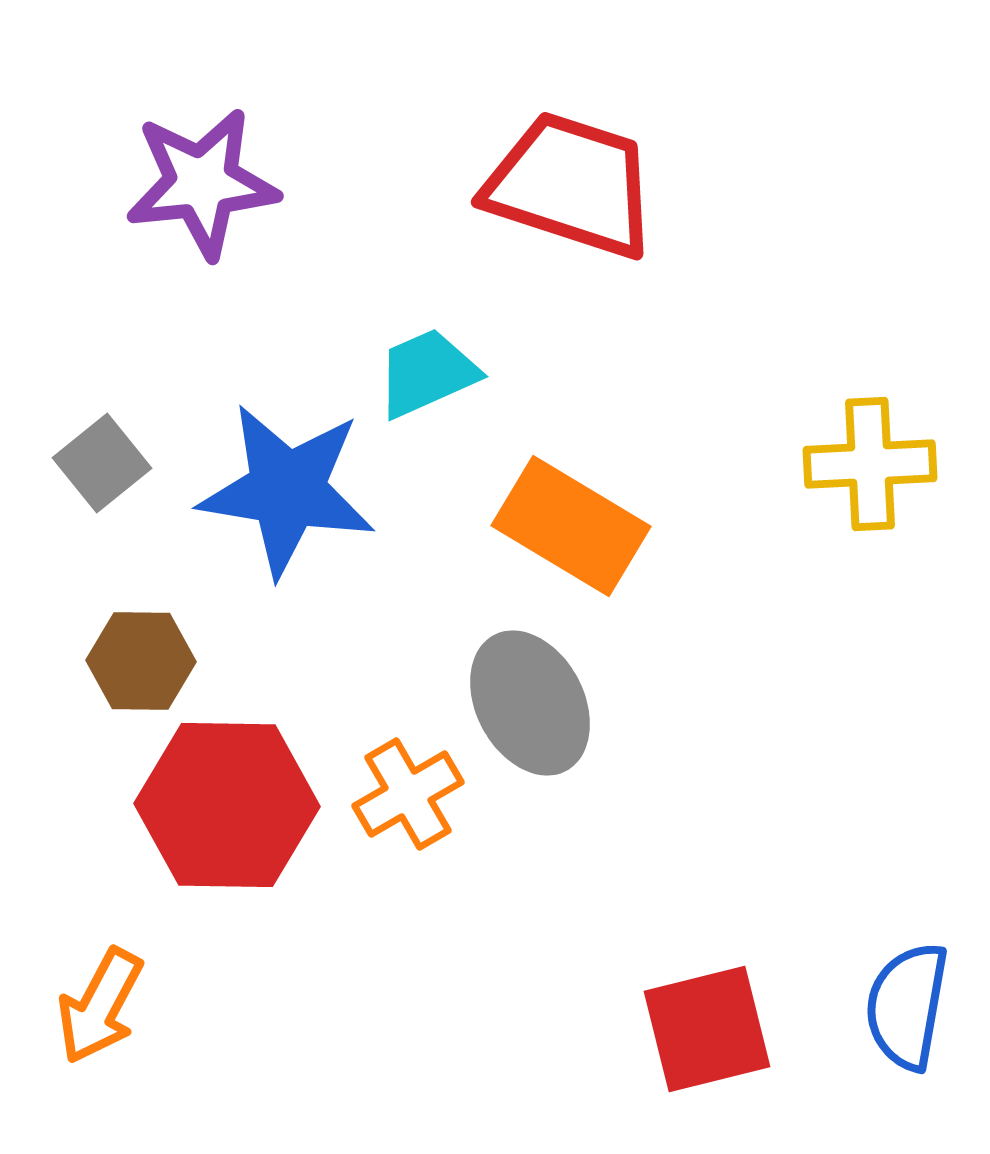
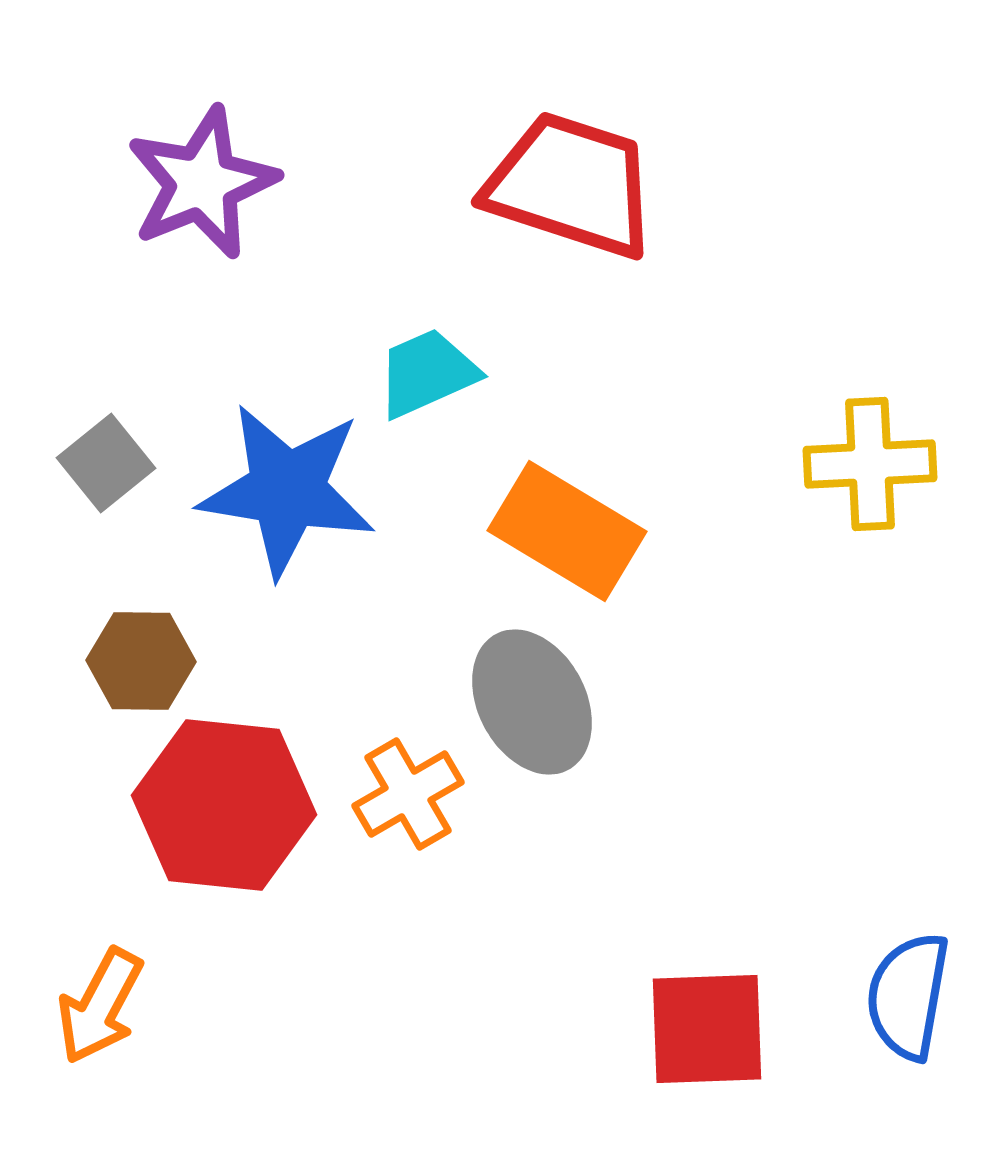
purple star: rotated 16 degrees counterclockwise
gray square: moved 4 px right
orange rectangle: moved 4 px left, 5 px down
gray ellipse: moved 2 px right, 1 px up
red hexagon: moved 3 px left; rotated 5 degrees clockwise
blue semicircle: moved 1 px right, 10 px up
red square: rotated 12 degrees clockwise
